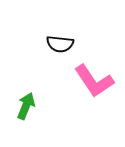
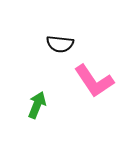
green arrow: moved 11 px right, 1 px up
